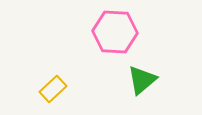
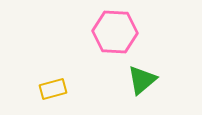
yellow rectangle: rotated 28 degrees clockwise
